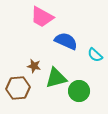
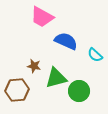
brown hexagon: moved 1 px left, 2 px down
